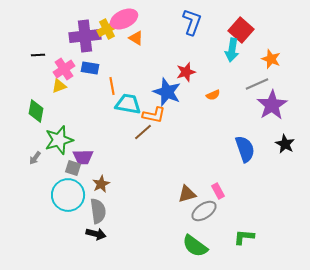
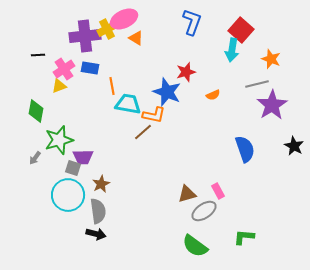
gray line: rotated 10 degrees clockwise
black star: moved 9 px right, 2 px down
